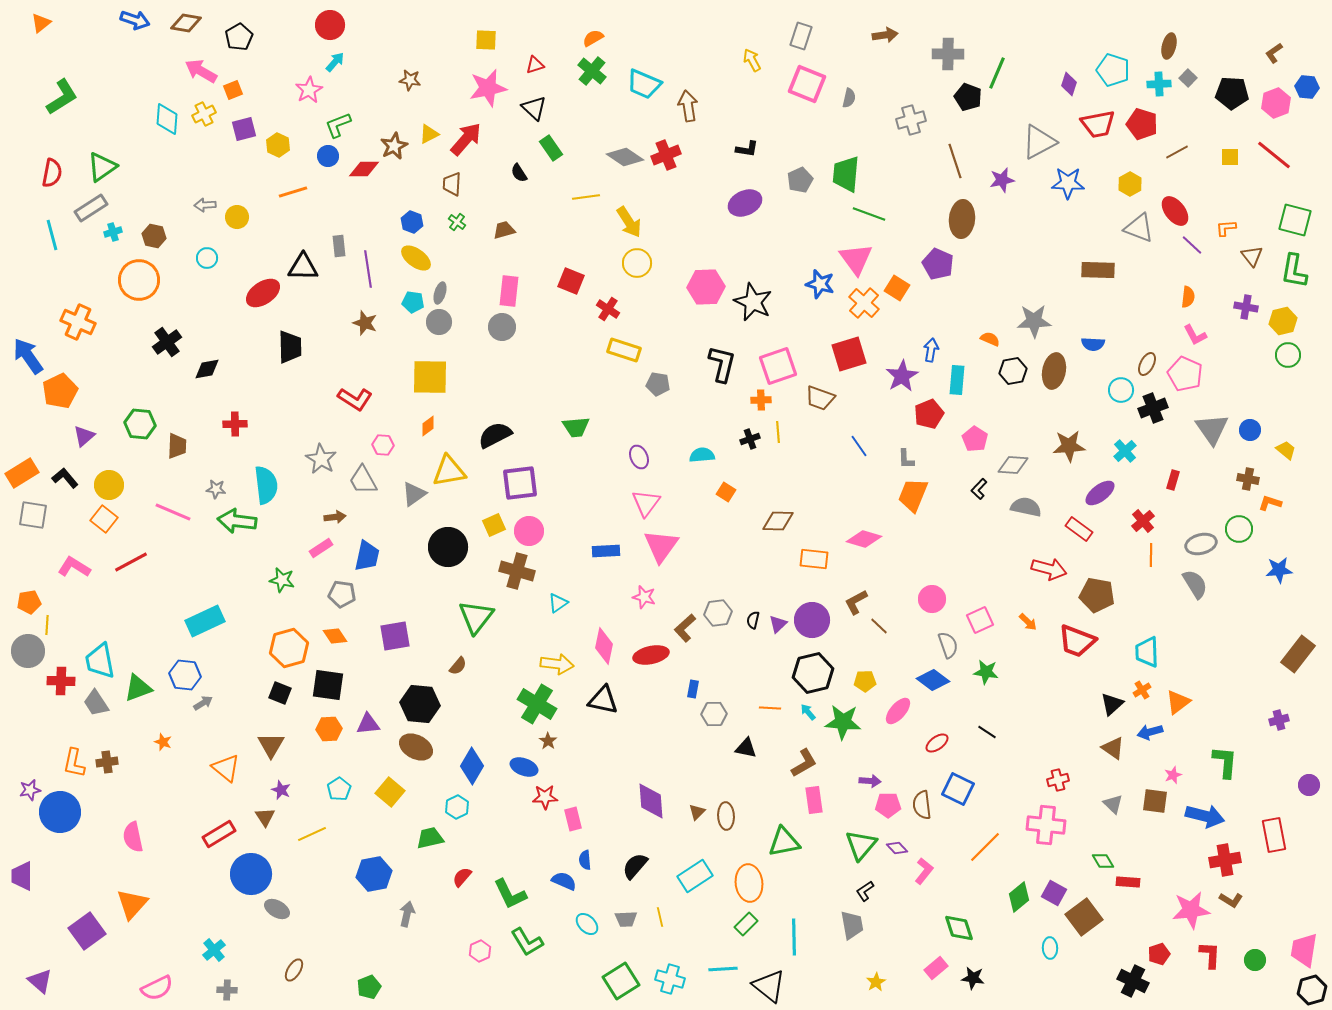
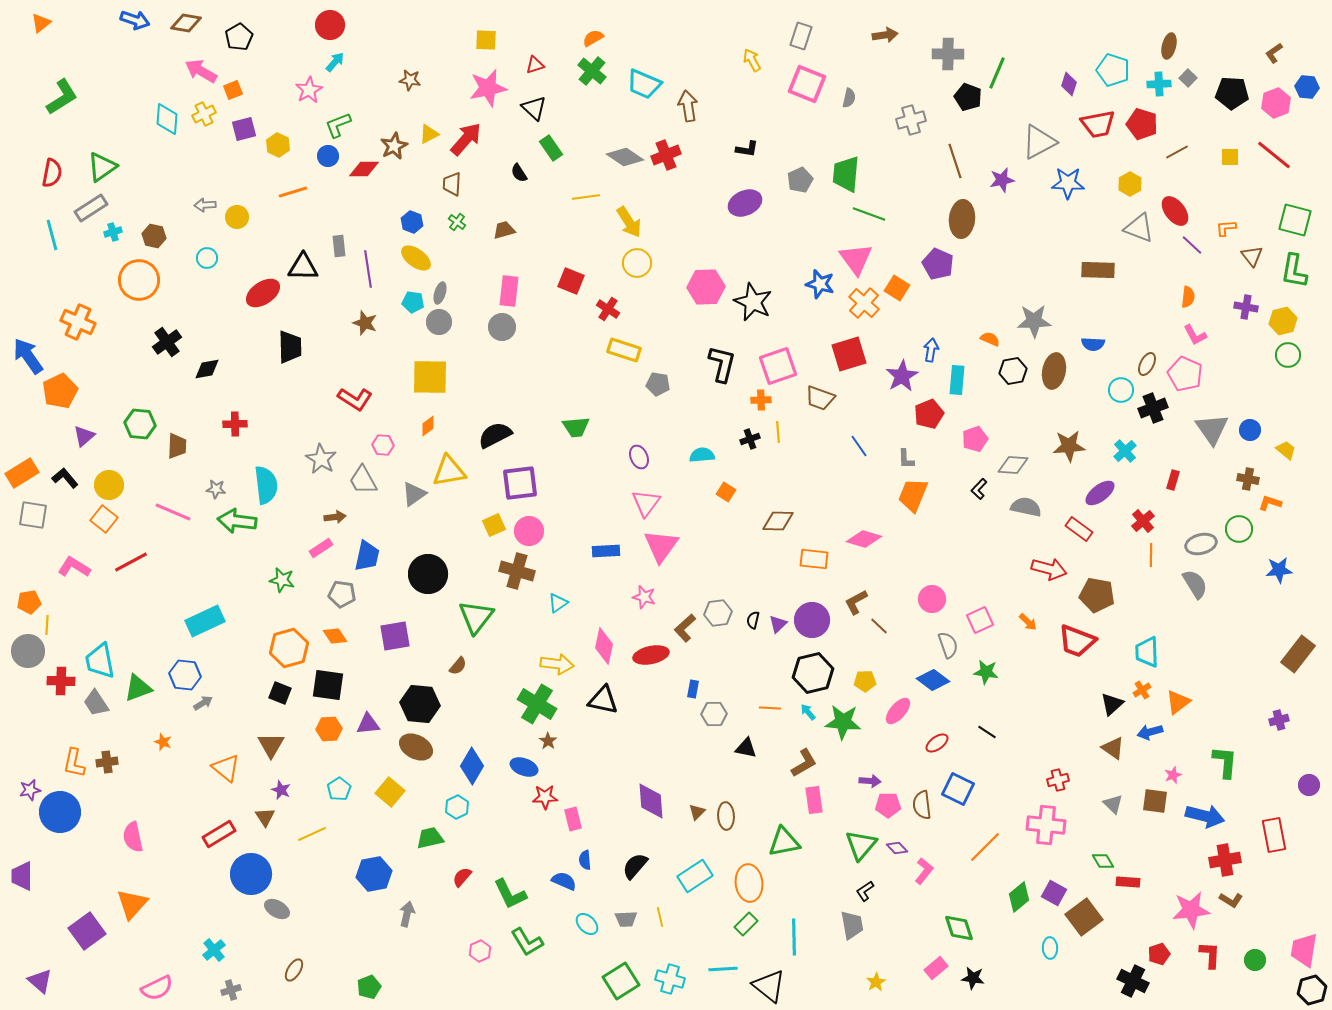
pink pentagon at (975, 439): rotated 20 degrees clockwise
black circle at (448, 547): moved 20 px left, 27 px down
gray cross at (227, 990): moved 4 px right; rotated 18 degrees counterclockwise
